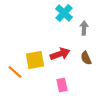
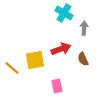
cyan cross: rotated 12 degrees counterclockwise
red arrow: moved 1 px right, 5 px up
brown semicircle: moved 3 px left, 1 px down
orange line: moved 3 px left, 4 px up
pink rectangle: moved 5 px left, 1 px down
